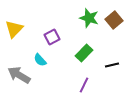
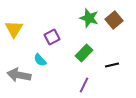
yellow triangle: rotated 12 degrees counterclockwise
gray arrow: rotated 20 degrees counterclockwise
